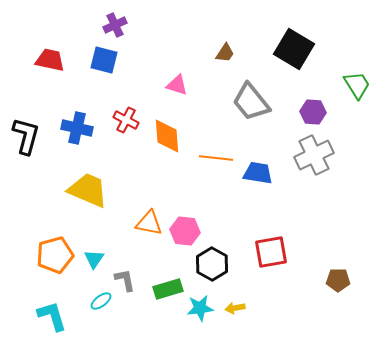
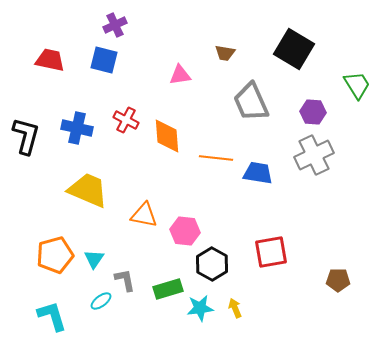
brown trapezoid: rotated 65 degrees clockwise
pink triangle: moved 3 px right, 10 px up; rotated 25 degrees counterclockwise
gray trapezoid: rotated 15 degrees clockwise
orange triangle: moved 5 px left, 8 px up
yellow arrow: rotated 78 degrees clockwise
